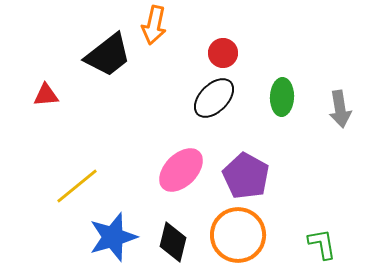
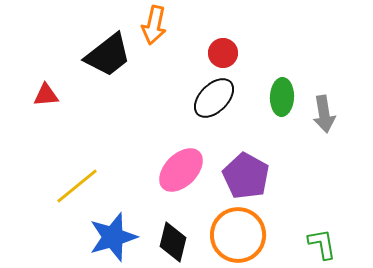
gray arrow: moved 16 px left, 5 px down
